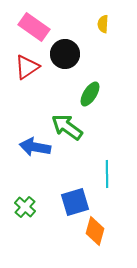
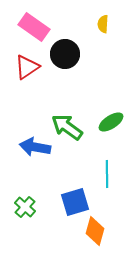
green ellipse: moved 21 px right, 28 px down; rotated 25 degrees clockwise
